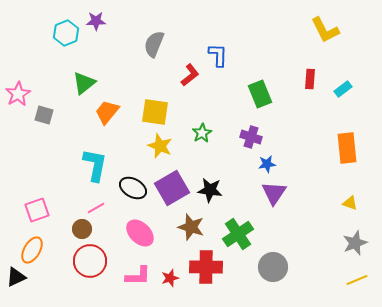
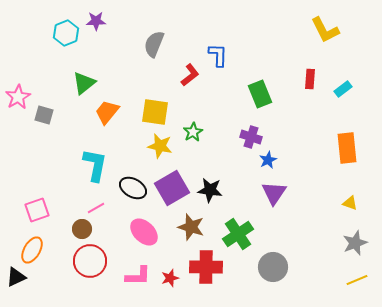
pink star: moved 3 px down
green star: moved 9 px left, 1 px up
yellow star: rotated 10 degrees counterclockwise
blue star: moved 1 px right, 4 px up; rotated 18 degrees counterclockwise
pink ellipse: moved 4 px right, 1 px up
